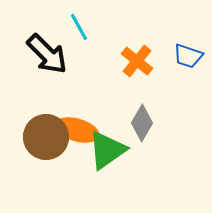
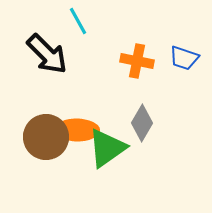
cyan line: moved 1 px left, 6 px up
blue trapezoid: moved 4 px left, 2 px down
orange cross: rotated 28 degrees counterclockwise
orange ellipse: rotated 15 degrees counterclockwise
green triangle: moved 2 px up
